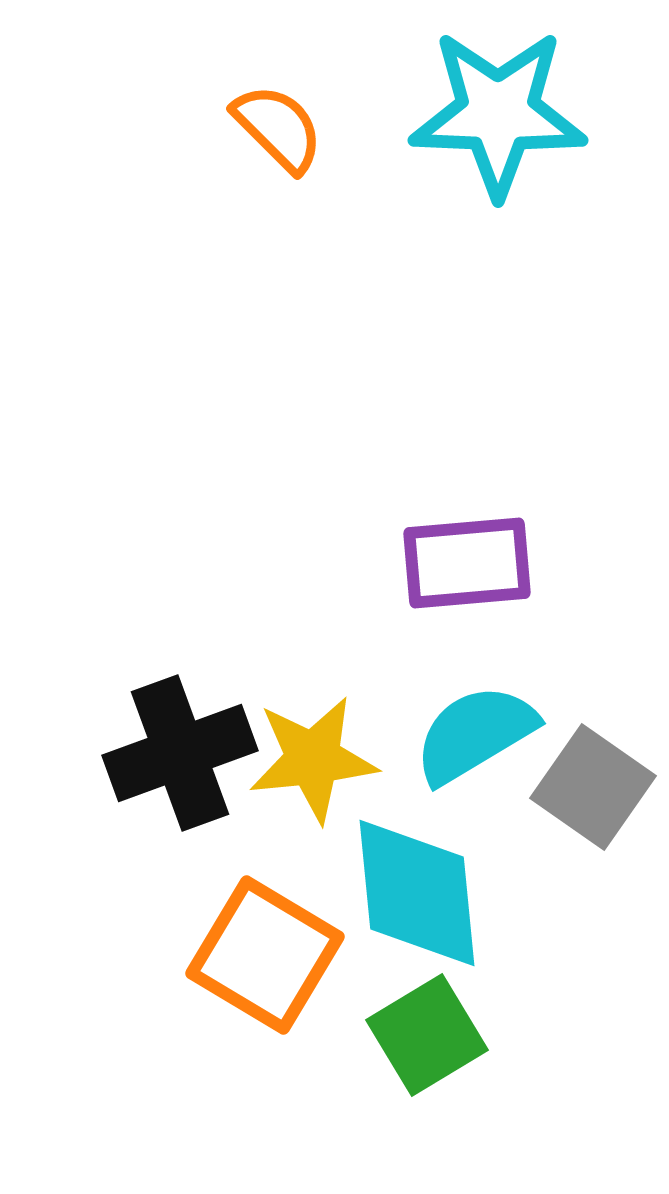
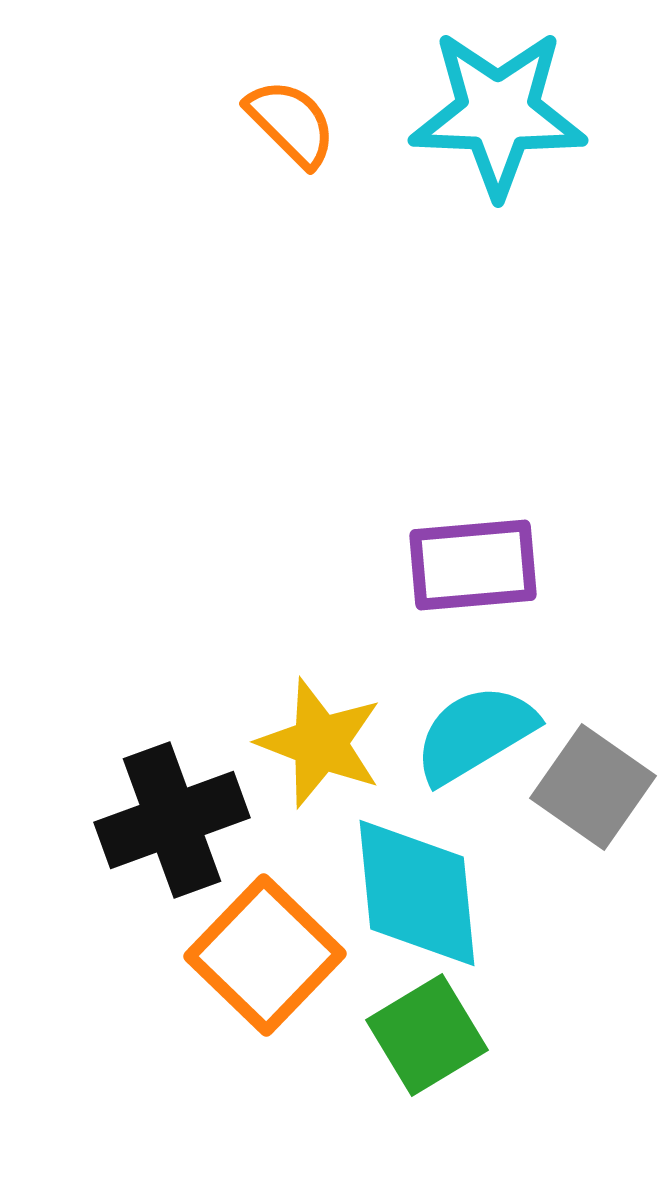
orange semicircle: moved 13 px right, 5 px up
purple rectangle: moved 6 px right, 2 px down
black cross: moved 8 px left, 67 px down
yellow star: moved 7 px right, 16 px up; rotated 27 degrees clockwise
orange square: rotated 13 degrees clockwise
